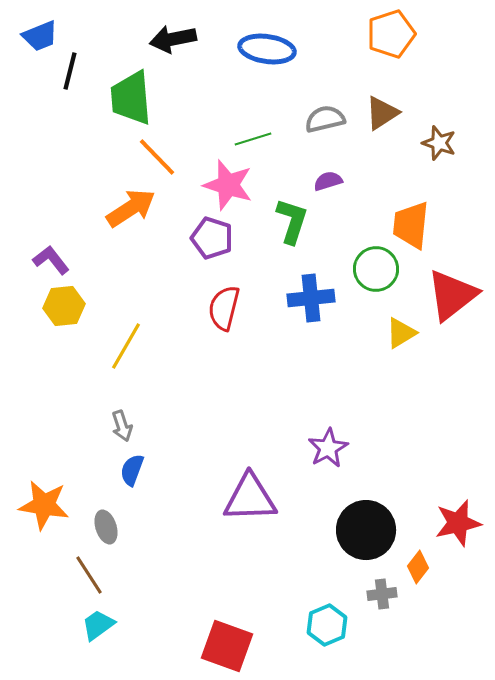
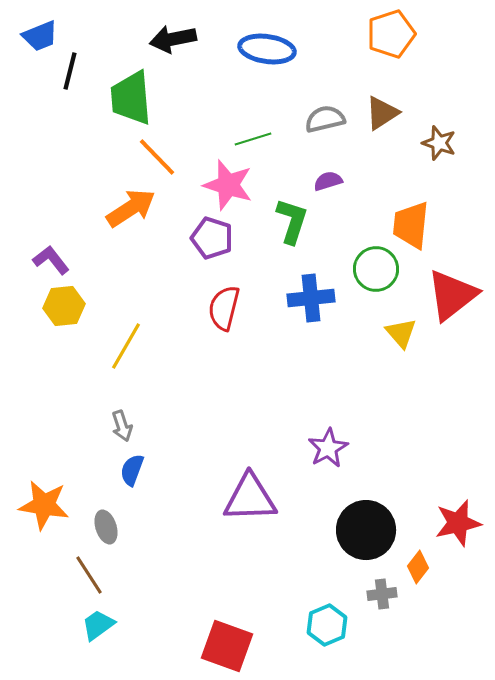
yellow triangle: rotated 40 degrees counterclockwise
